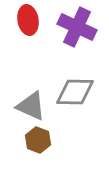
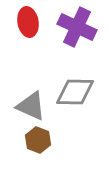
red ellipse: moved 2 px down
